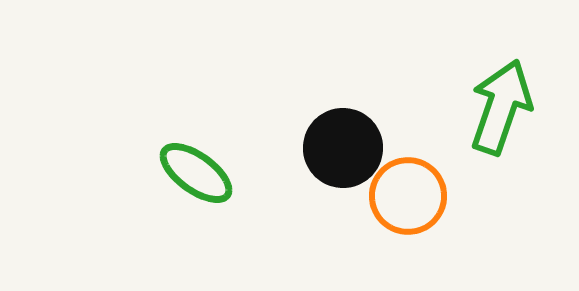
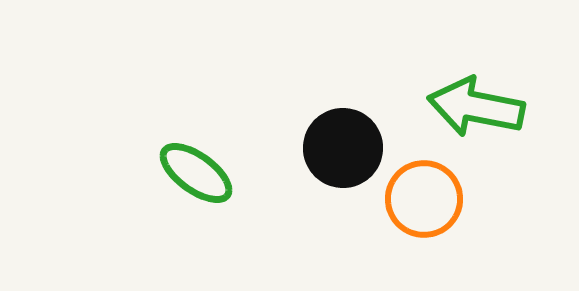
green arrow: moved 25 px left; rotated 98 degrees counterclockwise
orange circle: moved 16 px right, 3 px down
